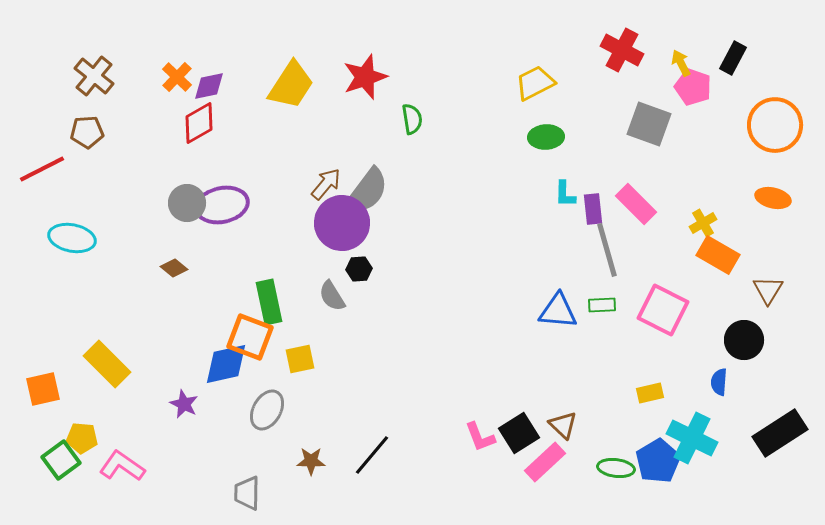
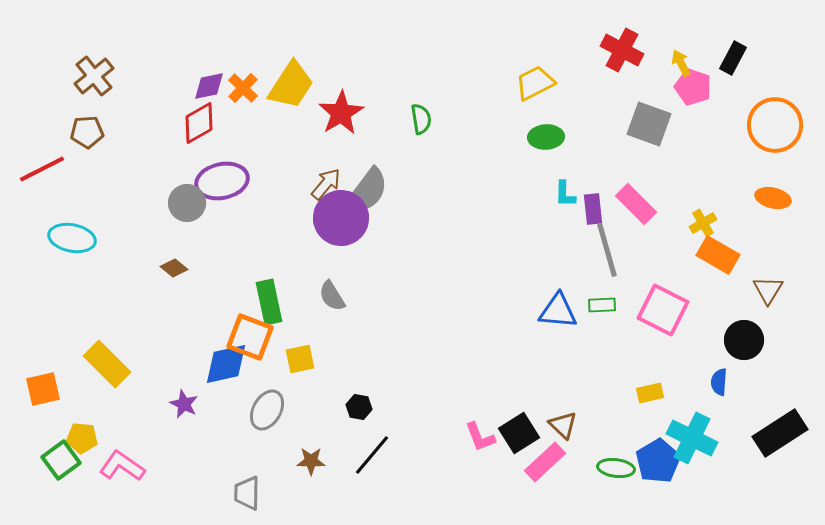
brown cross at (94, 76): rotated 12 degrees clockwise
orange cross at (177, 77): moved 66 px right, 11 px down
red star at (365, 77): moved 24 px left, 36 px down; rotated 12 degrees counterclockwise
green semicircle at (412, 119): moved 9 px right
purple ellipse at (222, 205): moved 24 px up
purple circle at (342, 223): moved 1 px left, 5 px up
black hexagon at (359, 269): moved 138 px down; rotated 15 degrees clockwise
